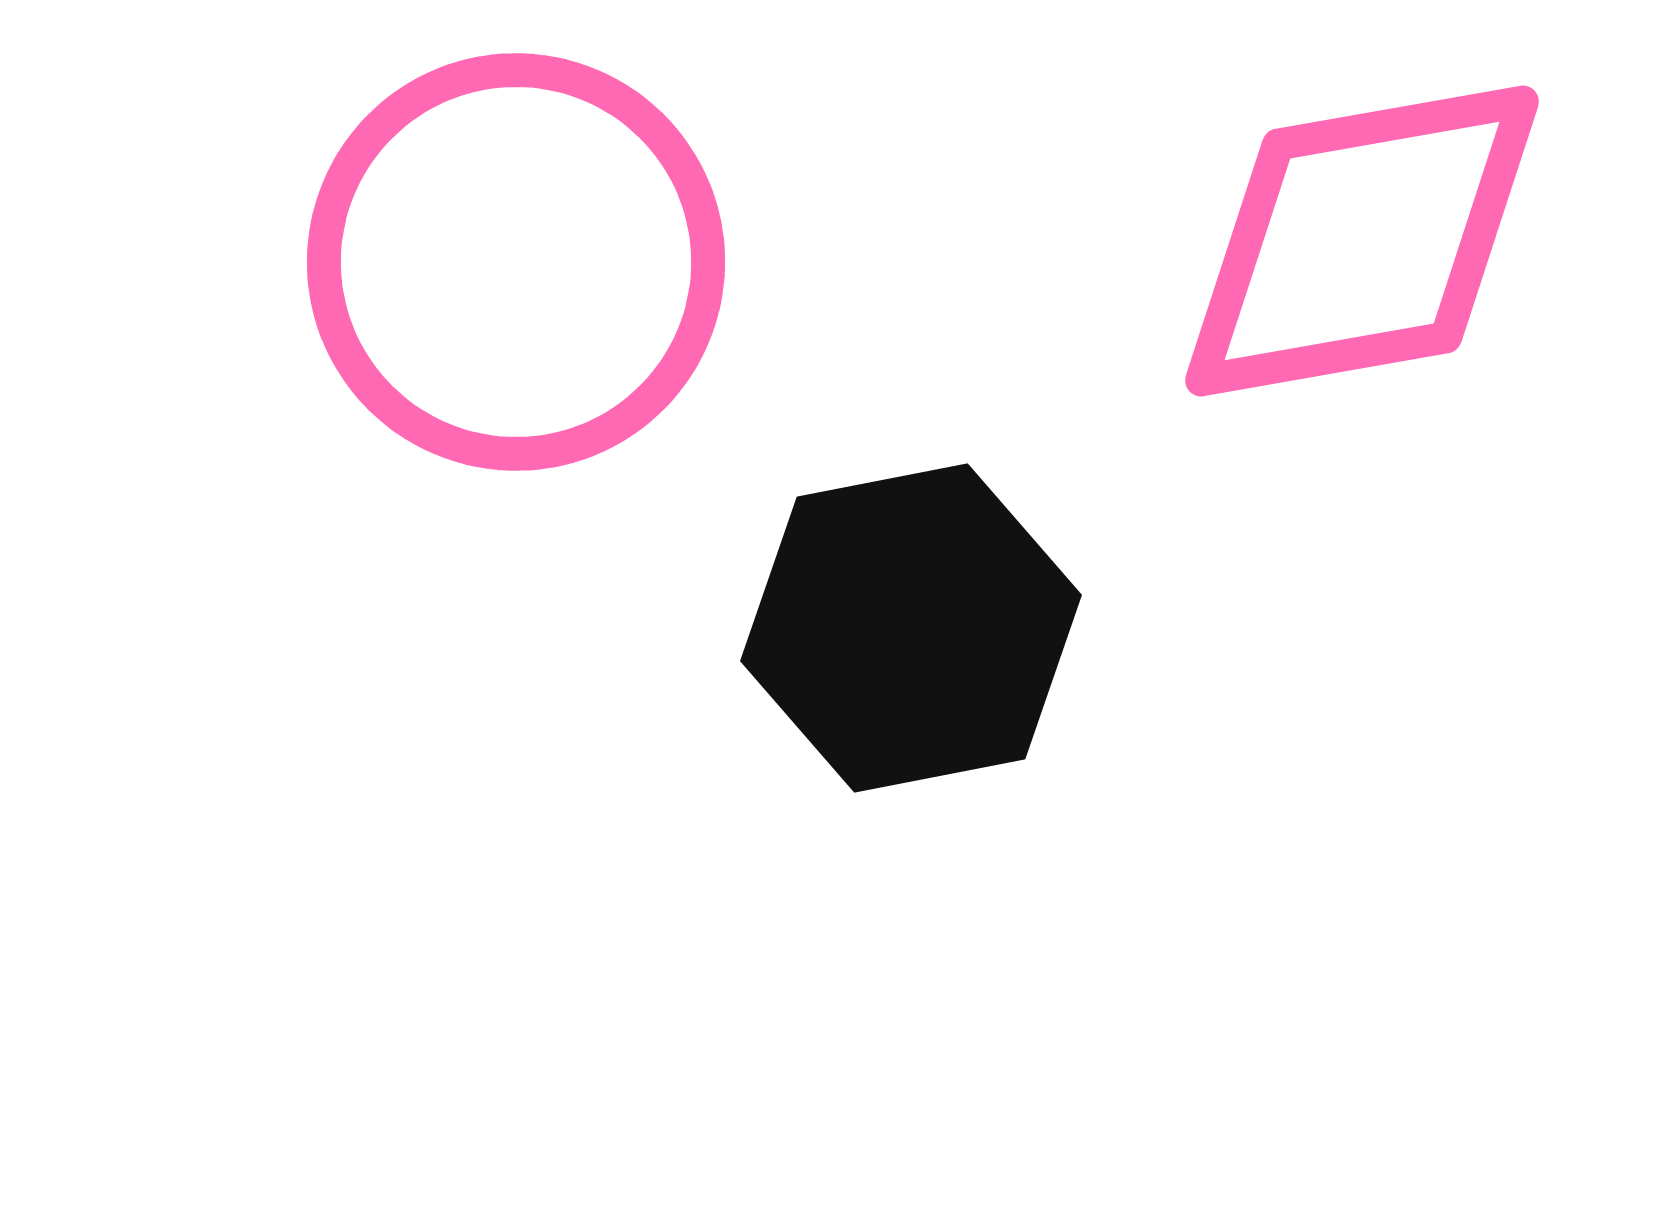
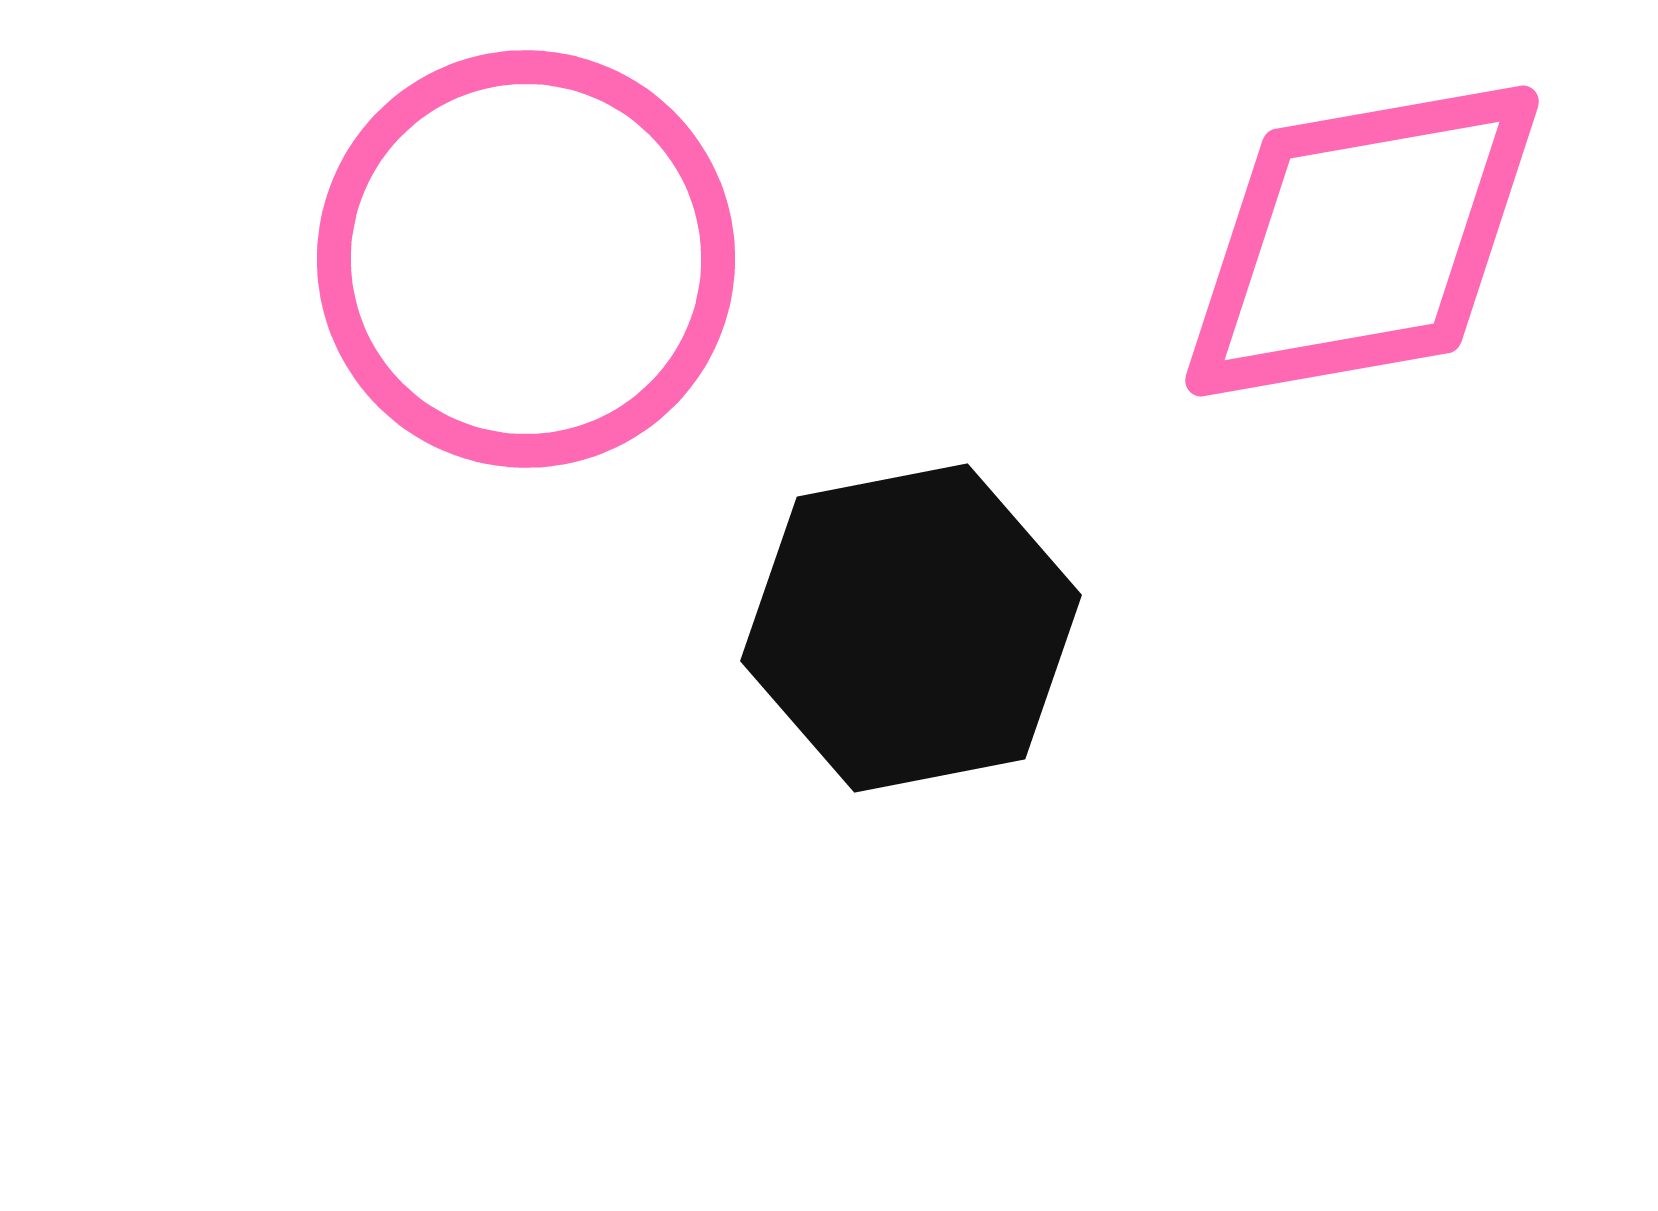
pink circle: moved 10 px right, 3 px up
